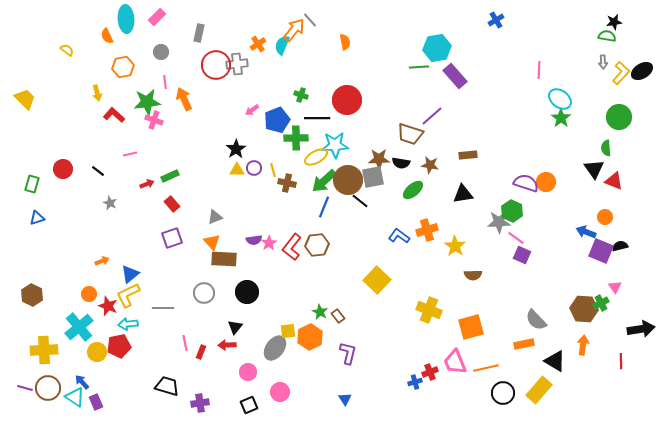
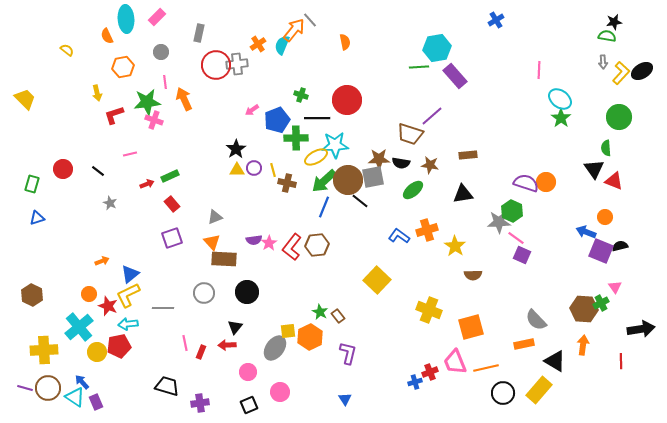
red L-shape at (114, 115): rotated 60 degrees counterclockwise
